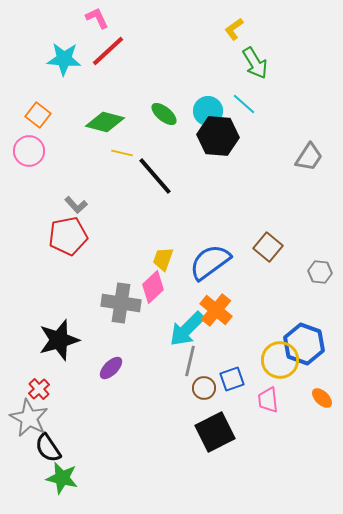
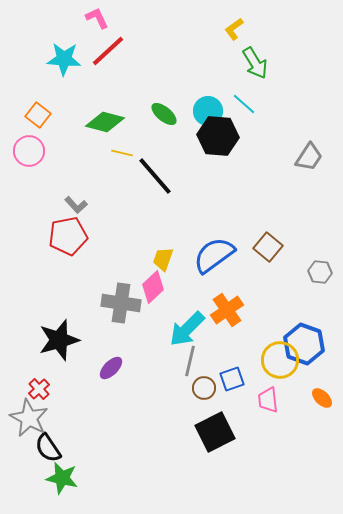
blue semicircle: moved 4 px right, 7 px up
orange cross: moved 11 px right; rotated 16 degrees clockwise
